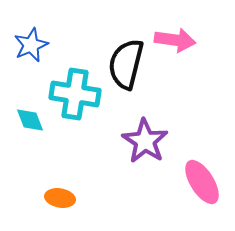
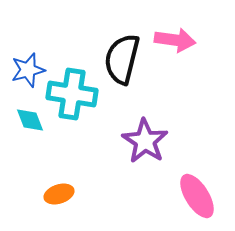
blue star: moved 3 px left, 25 px down; rotated 8 degrees clockwise
black semicircle: moved 4 px left, 5 px up
cyan cross: moved 3 px left
pink ellipse: moved 5 px left, 14 px down
orange ellipse: moved 1 px left, 4 px up; rotated 28 degrees counterclockwise
